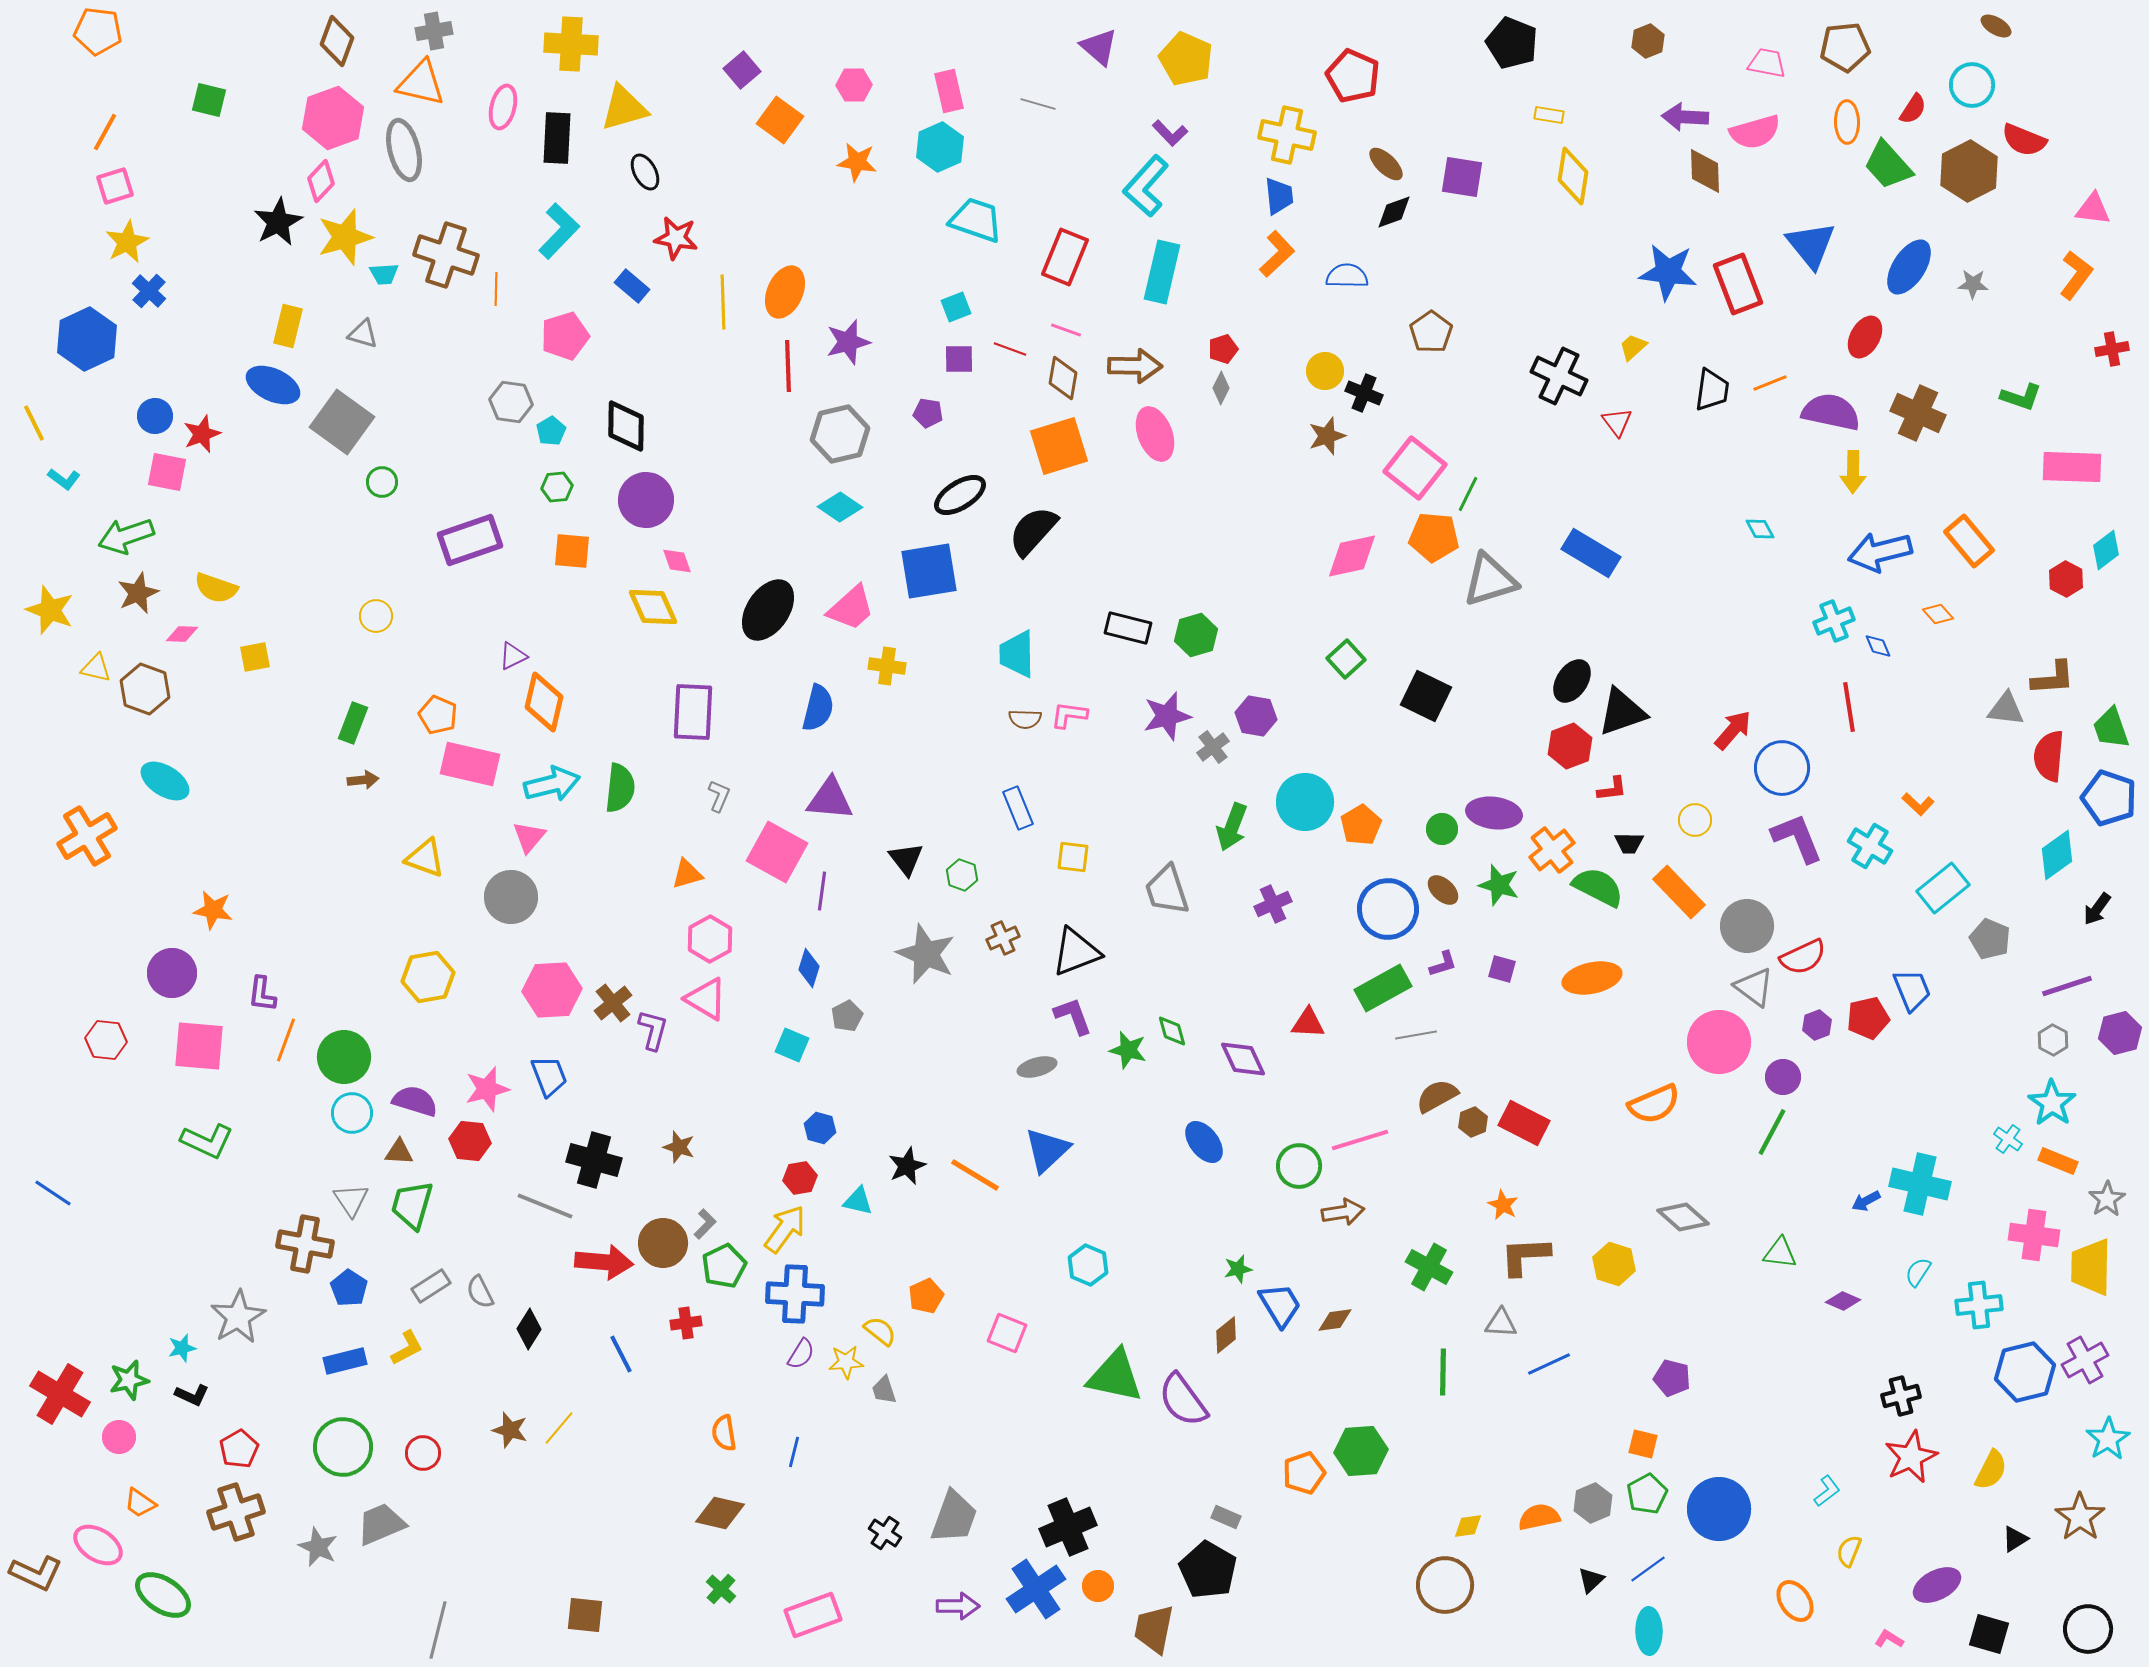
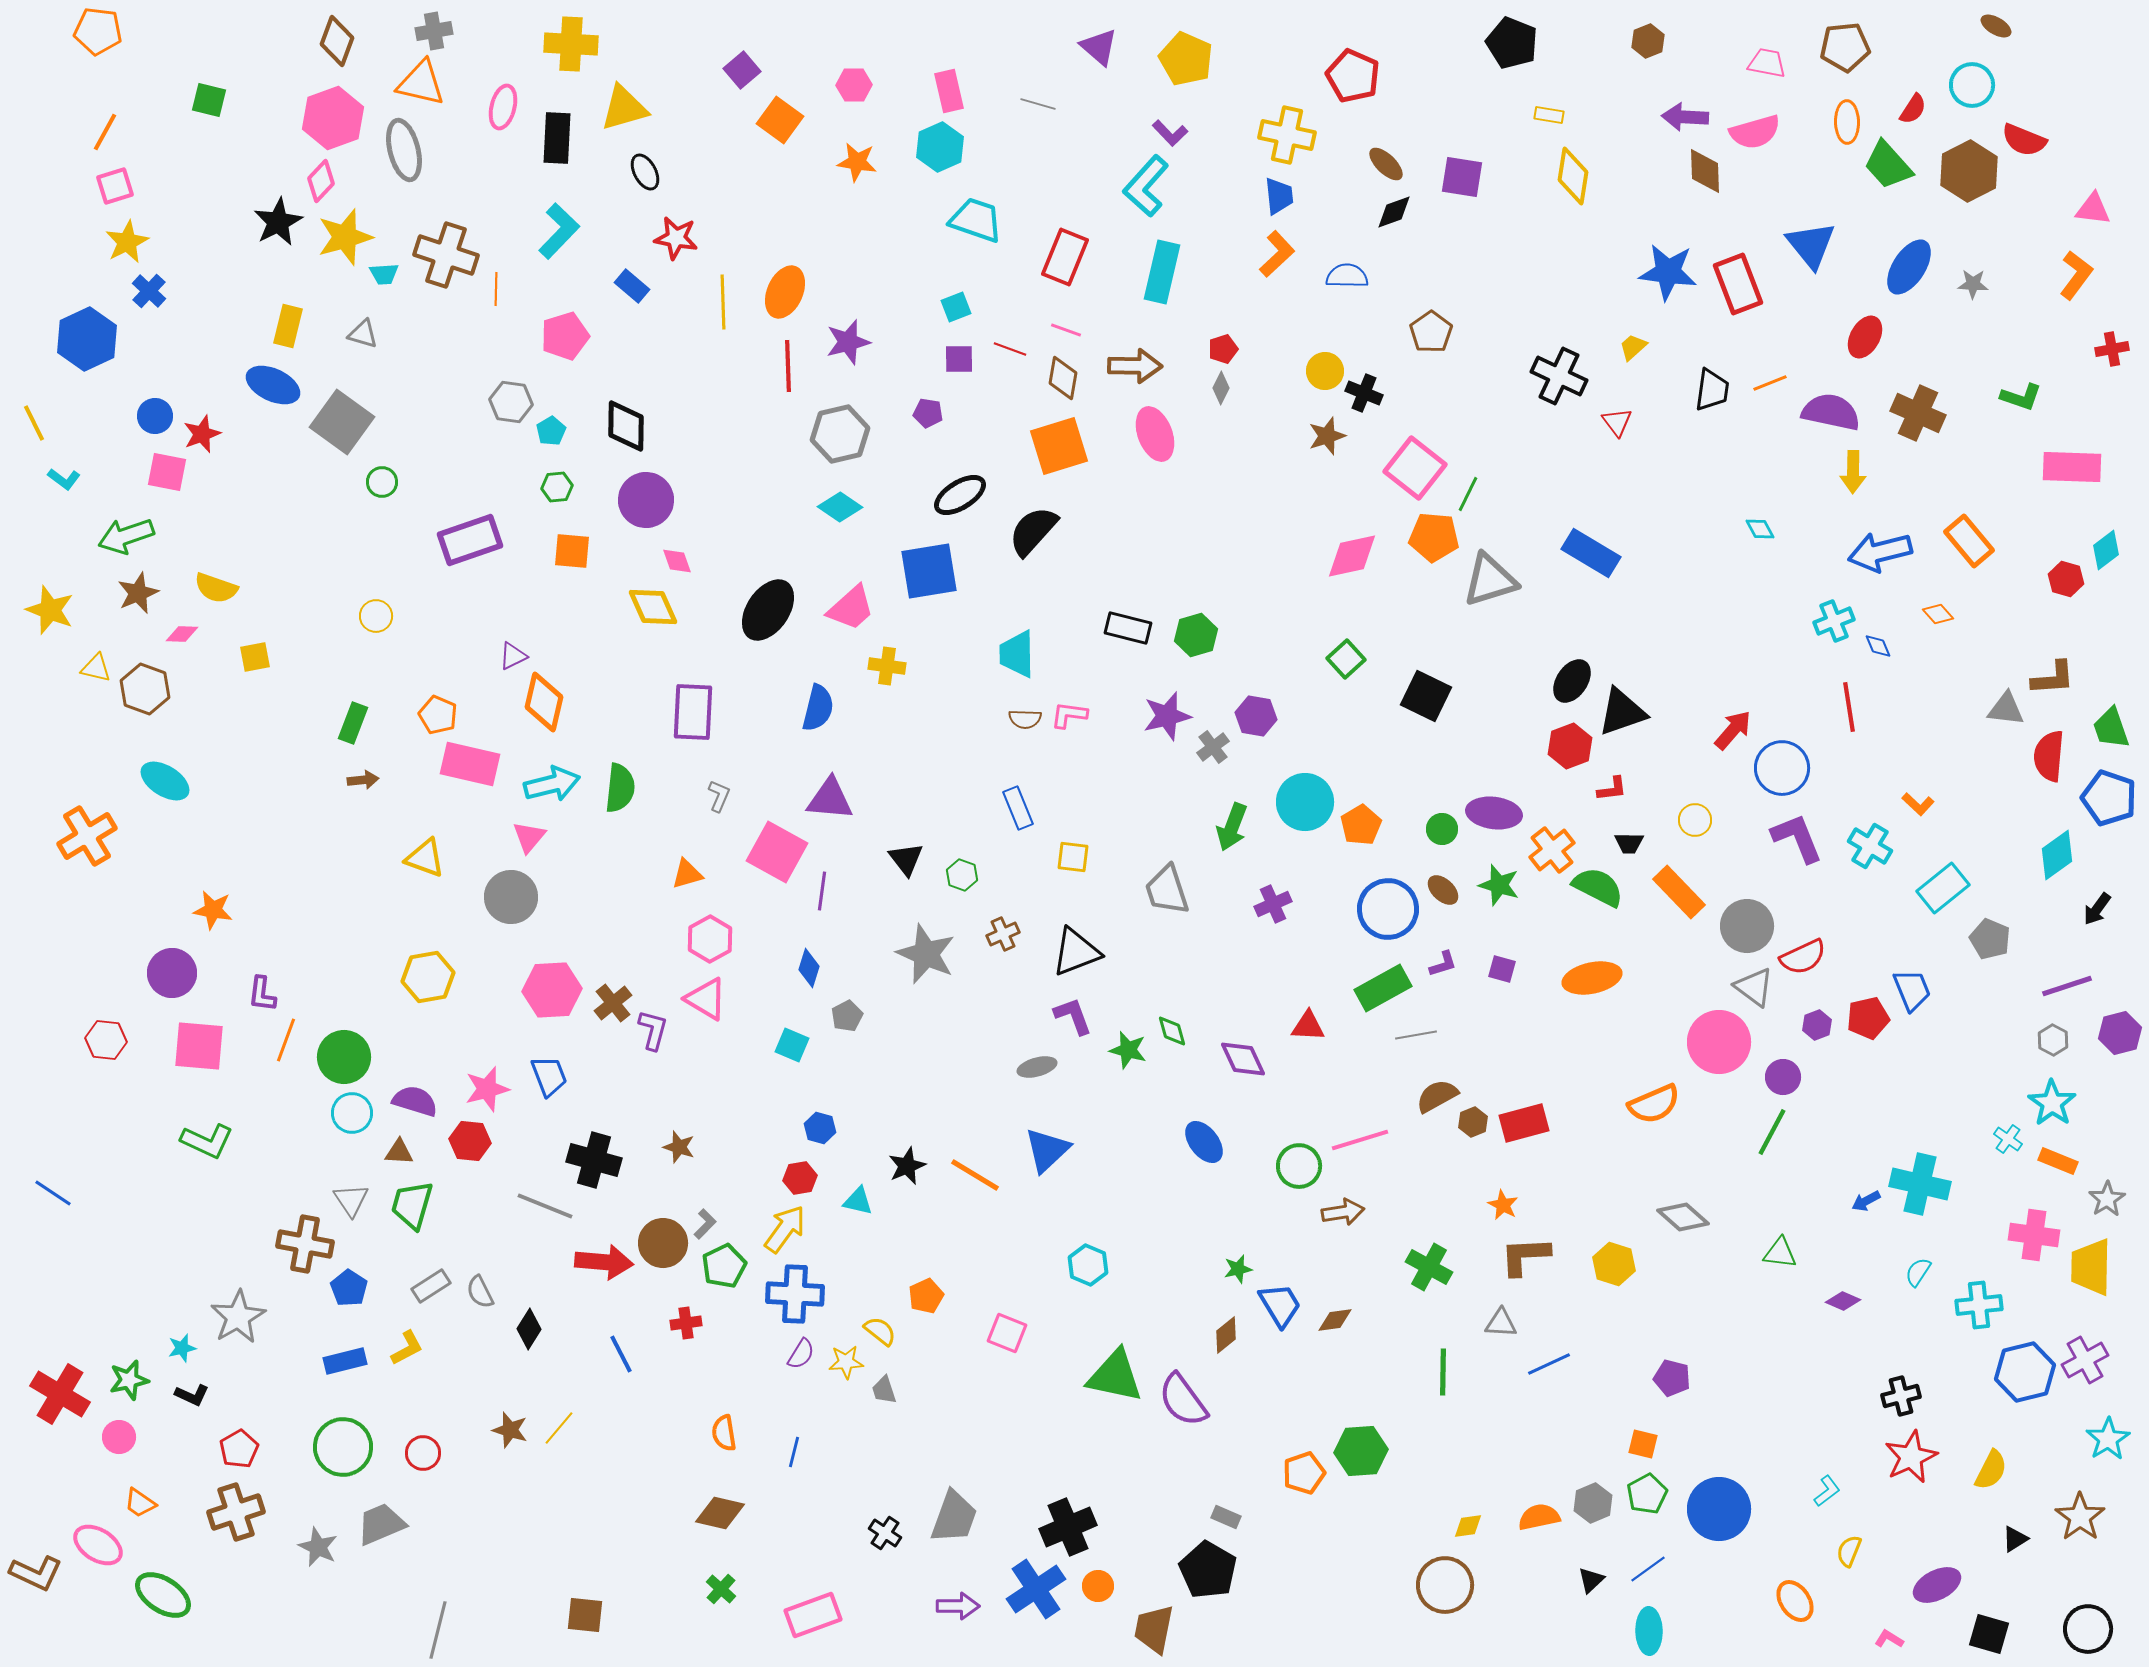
red hexagon at (2066, 579): rotated 12 degrees counterclockwise
brown cross at (1003, 938): moved 4 px up
red triangle at (1308, 1023): moved 3 px down
red rectangle at (1524, 1123): rotated 42 degrees counterclockwise
